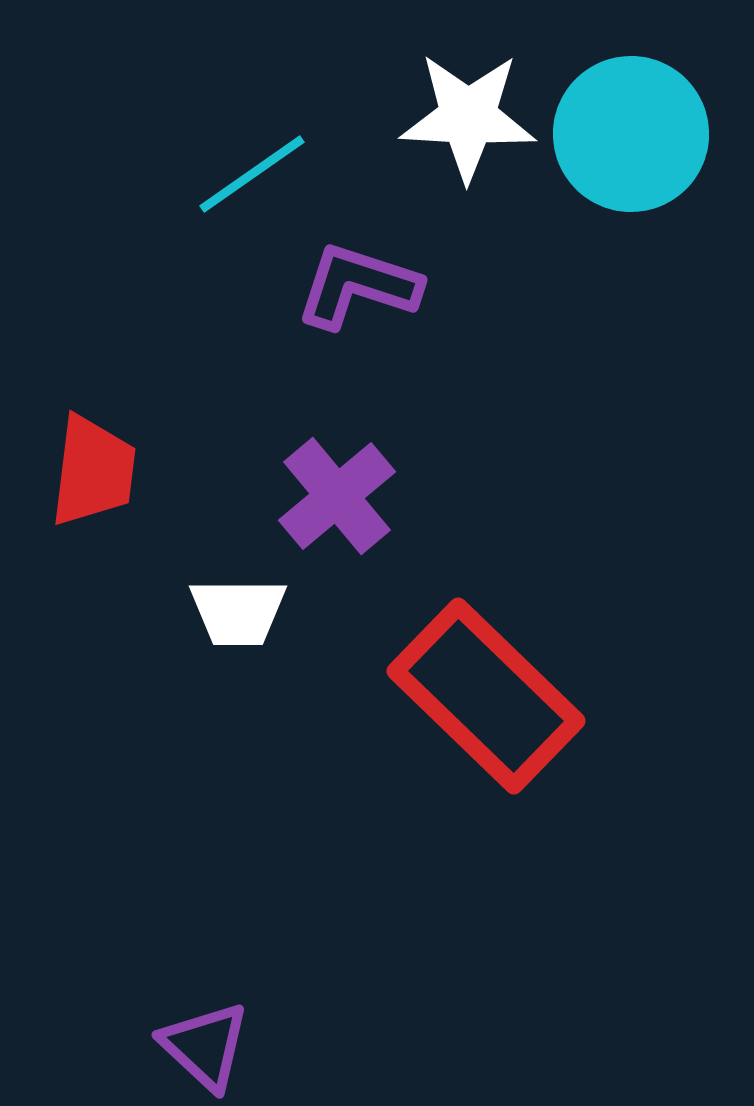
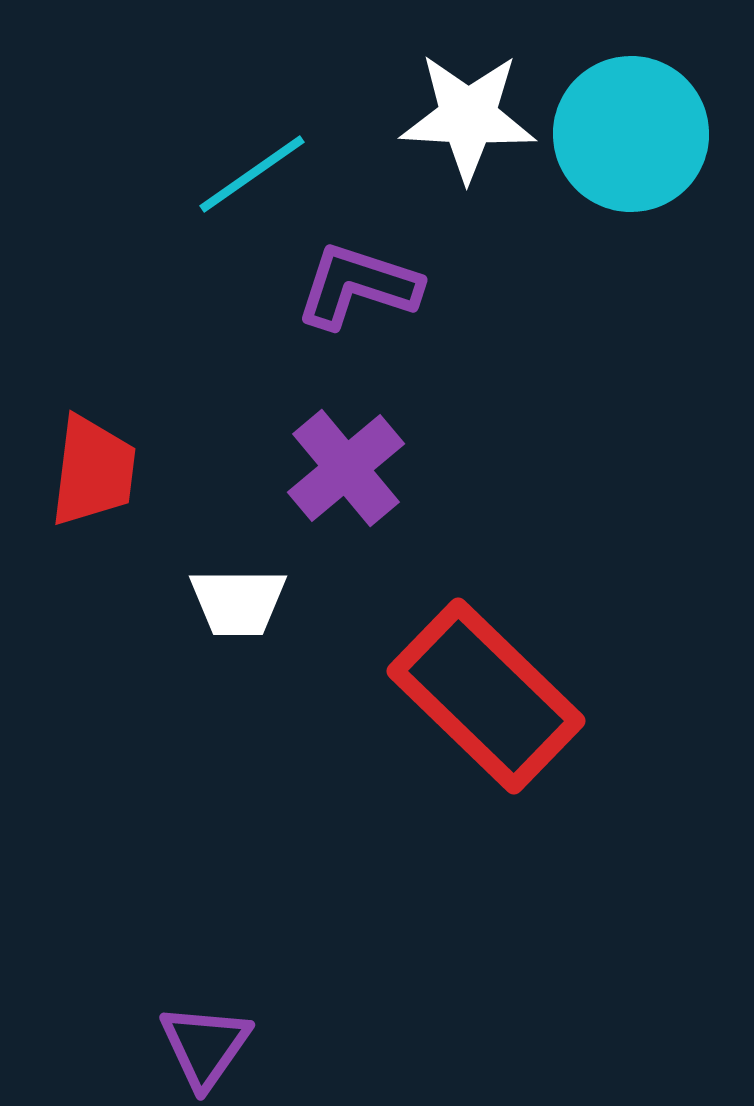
purple cross: moved 9 px right, 28 px up
white trapezoid: moved 10 px up
purple triangle: rotated 22 degrees clockwise
